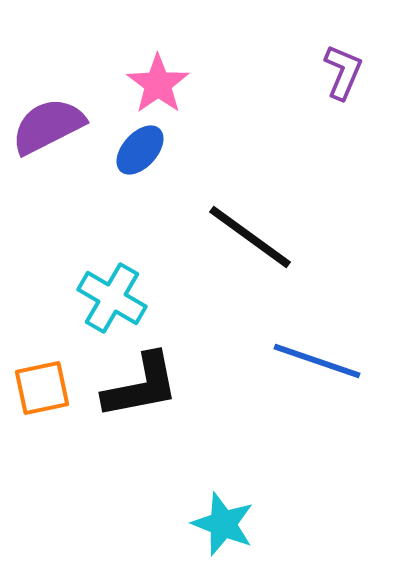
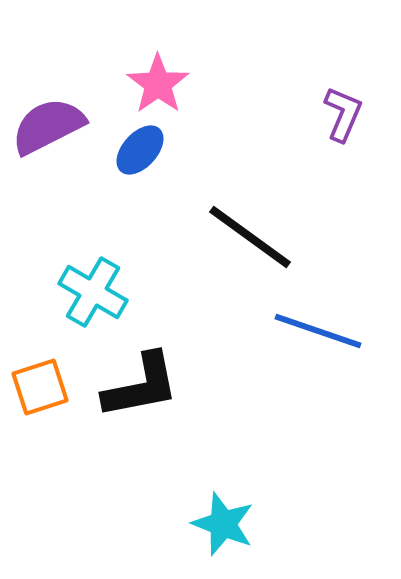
purple L-shape: moved 42 px down
cyan cross: moved 19 px left, 6 px up
blue line: moved 1 px right, 30 px up
orange square: moved 2 px left, 1 px up; rotated 6 degrees counterclockwise
